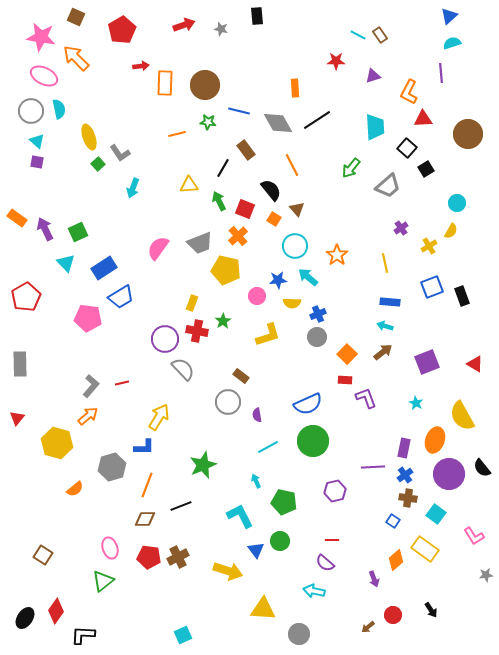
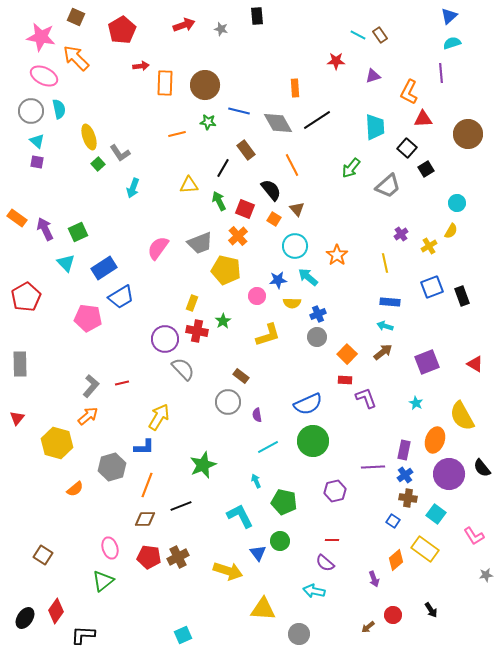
purple cross at (401, 228): moved 6 px down
purple rectangle at (404, 448): moved 2 px down
blue triangle at (256, 550): moved 2 px right, 3 px down
